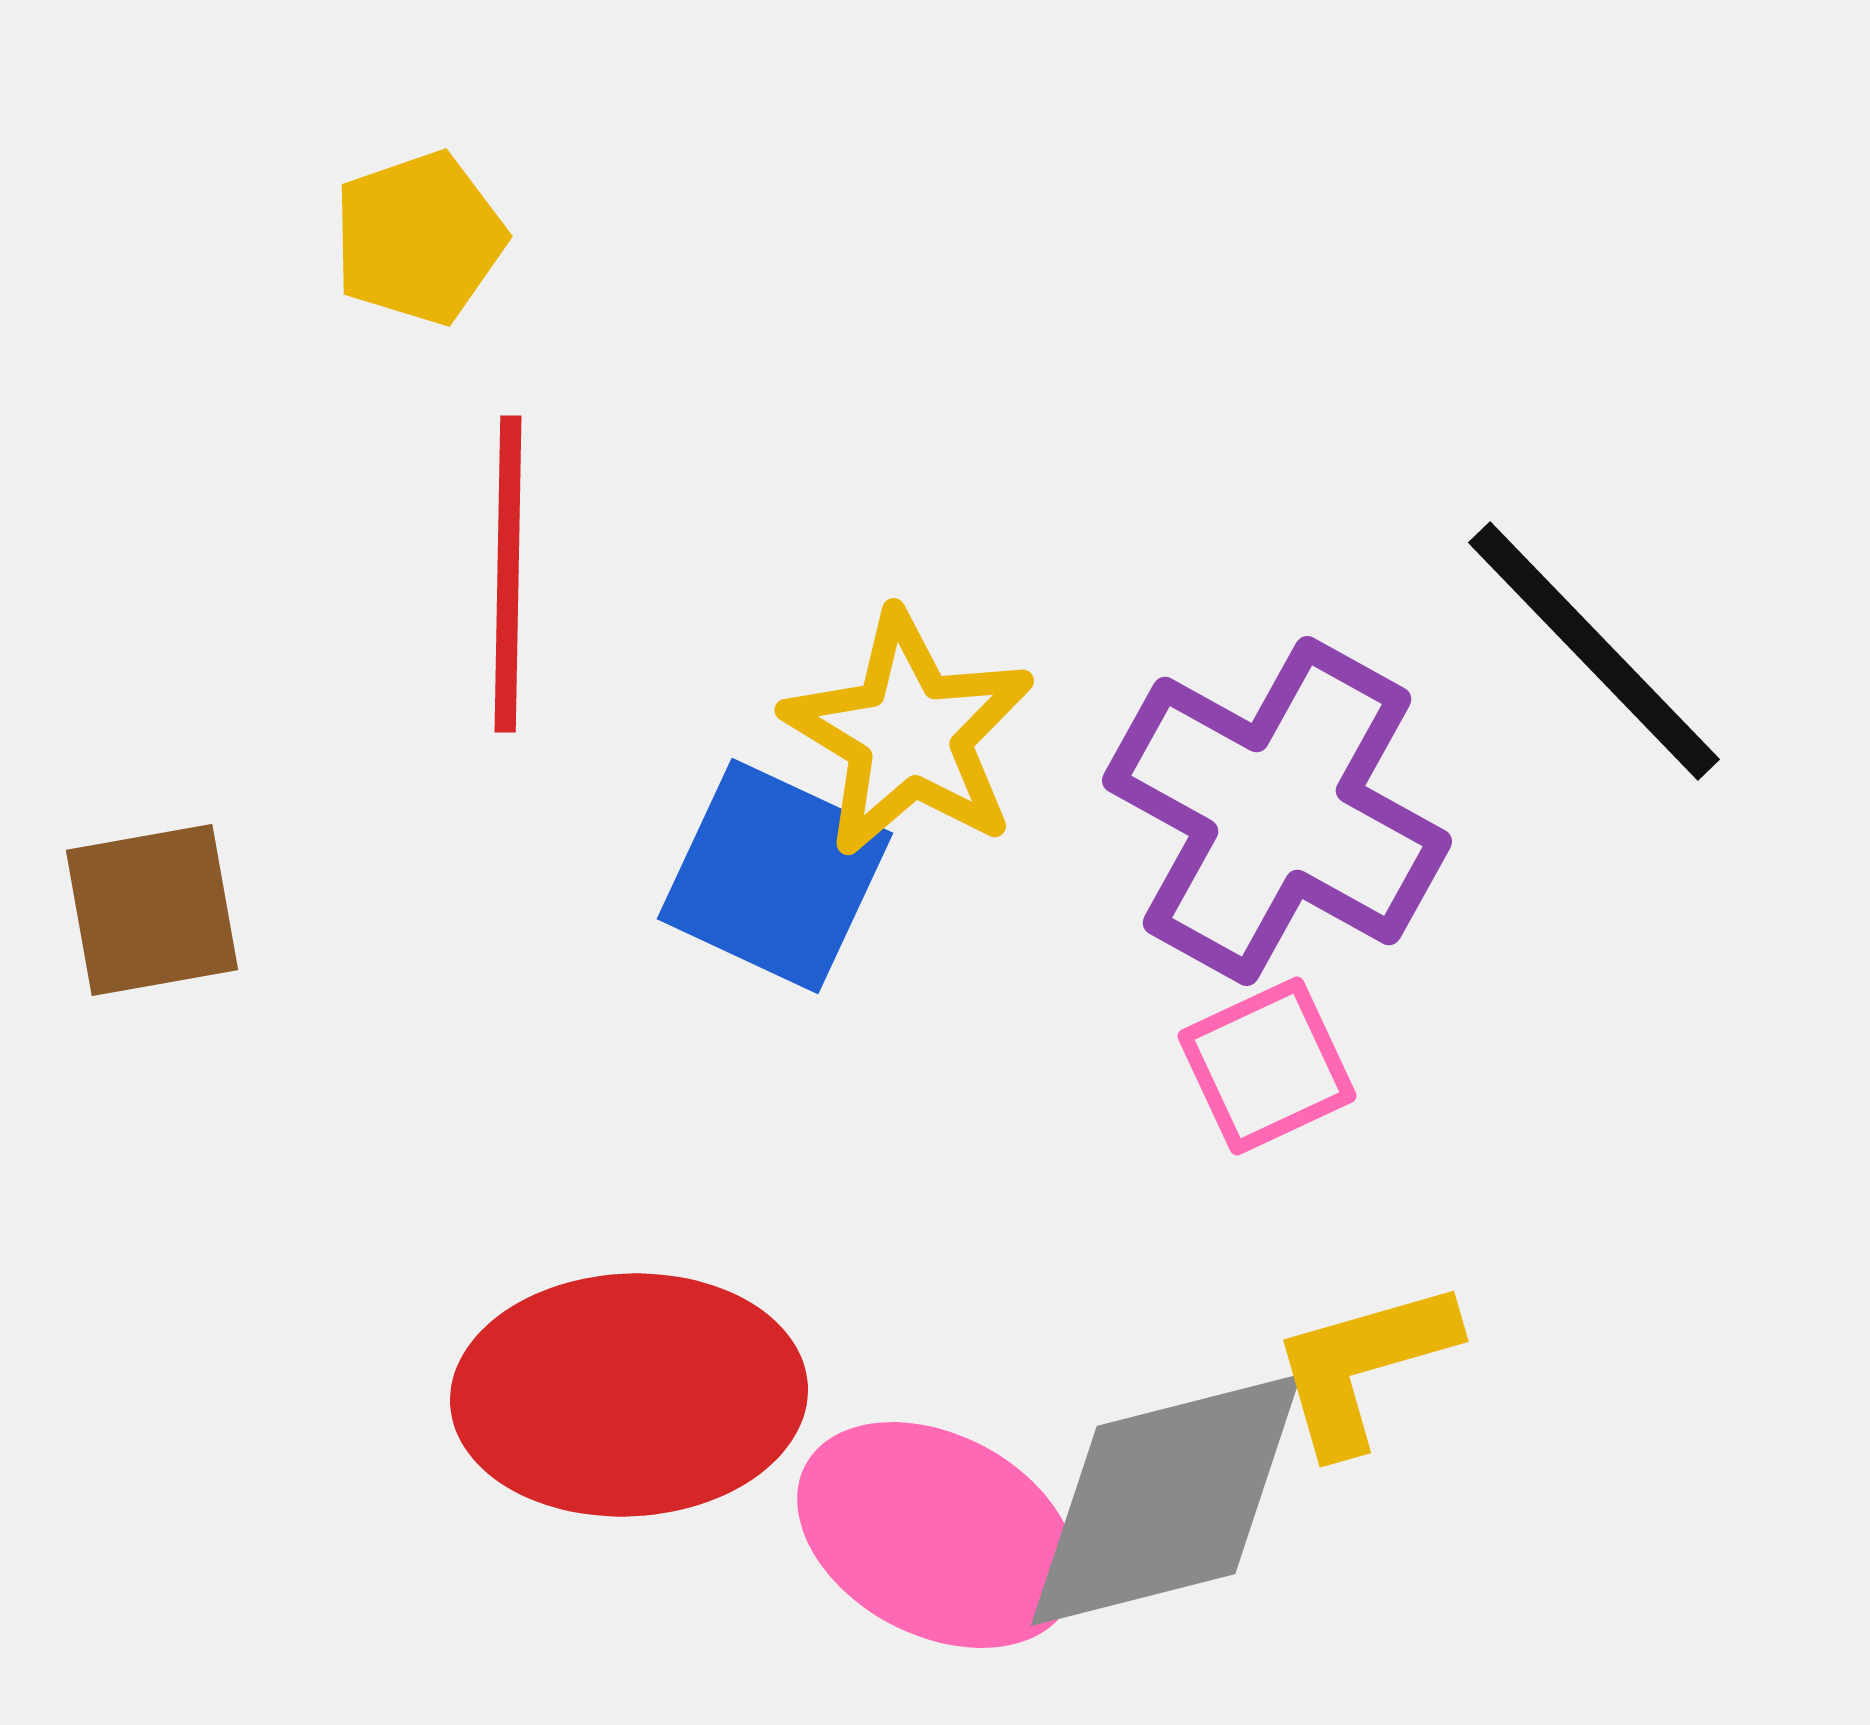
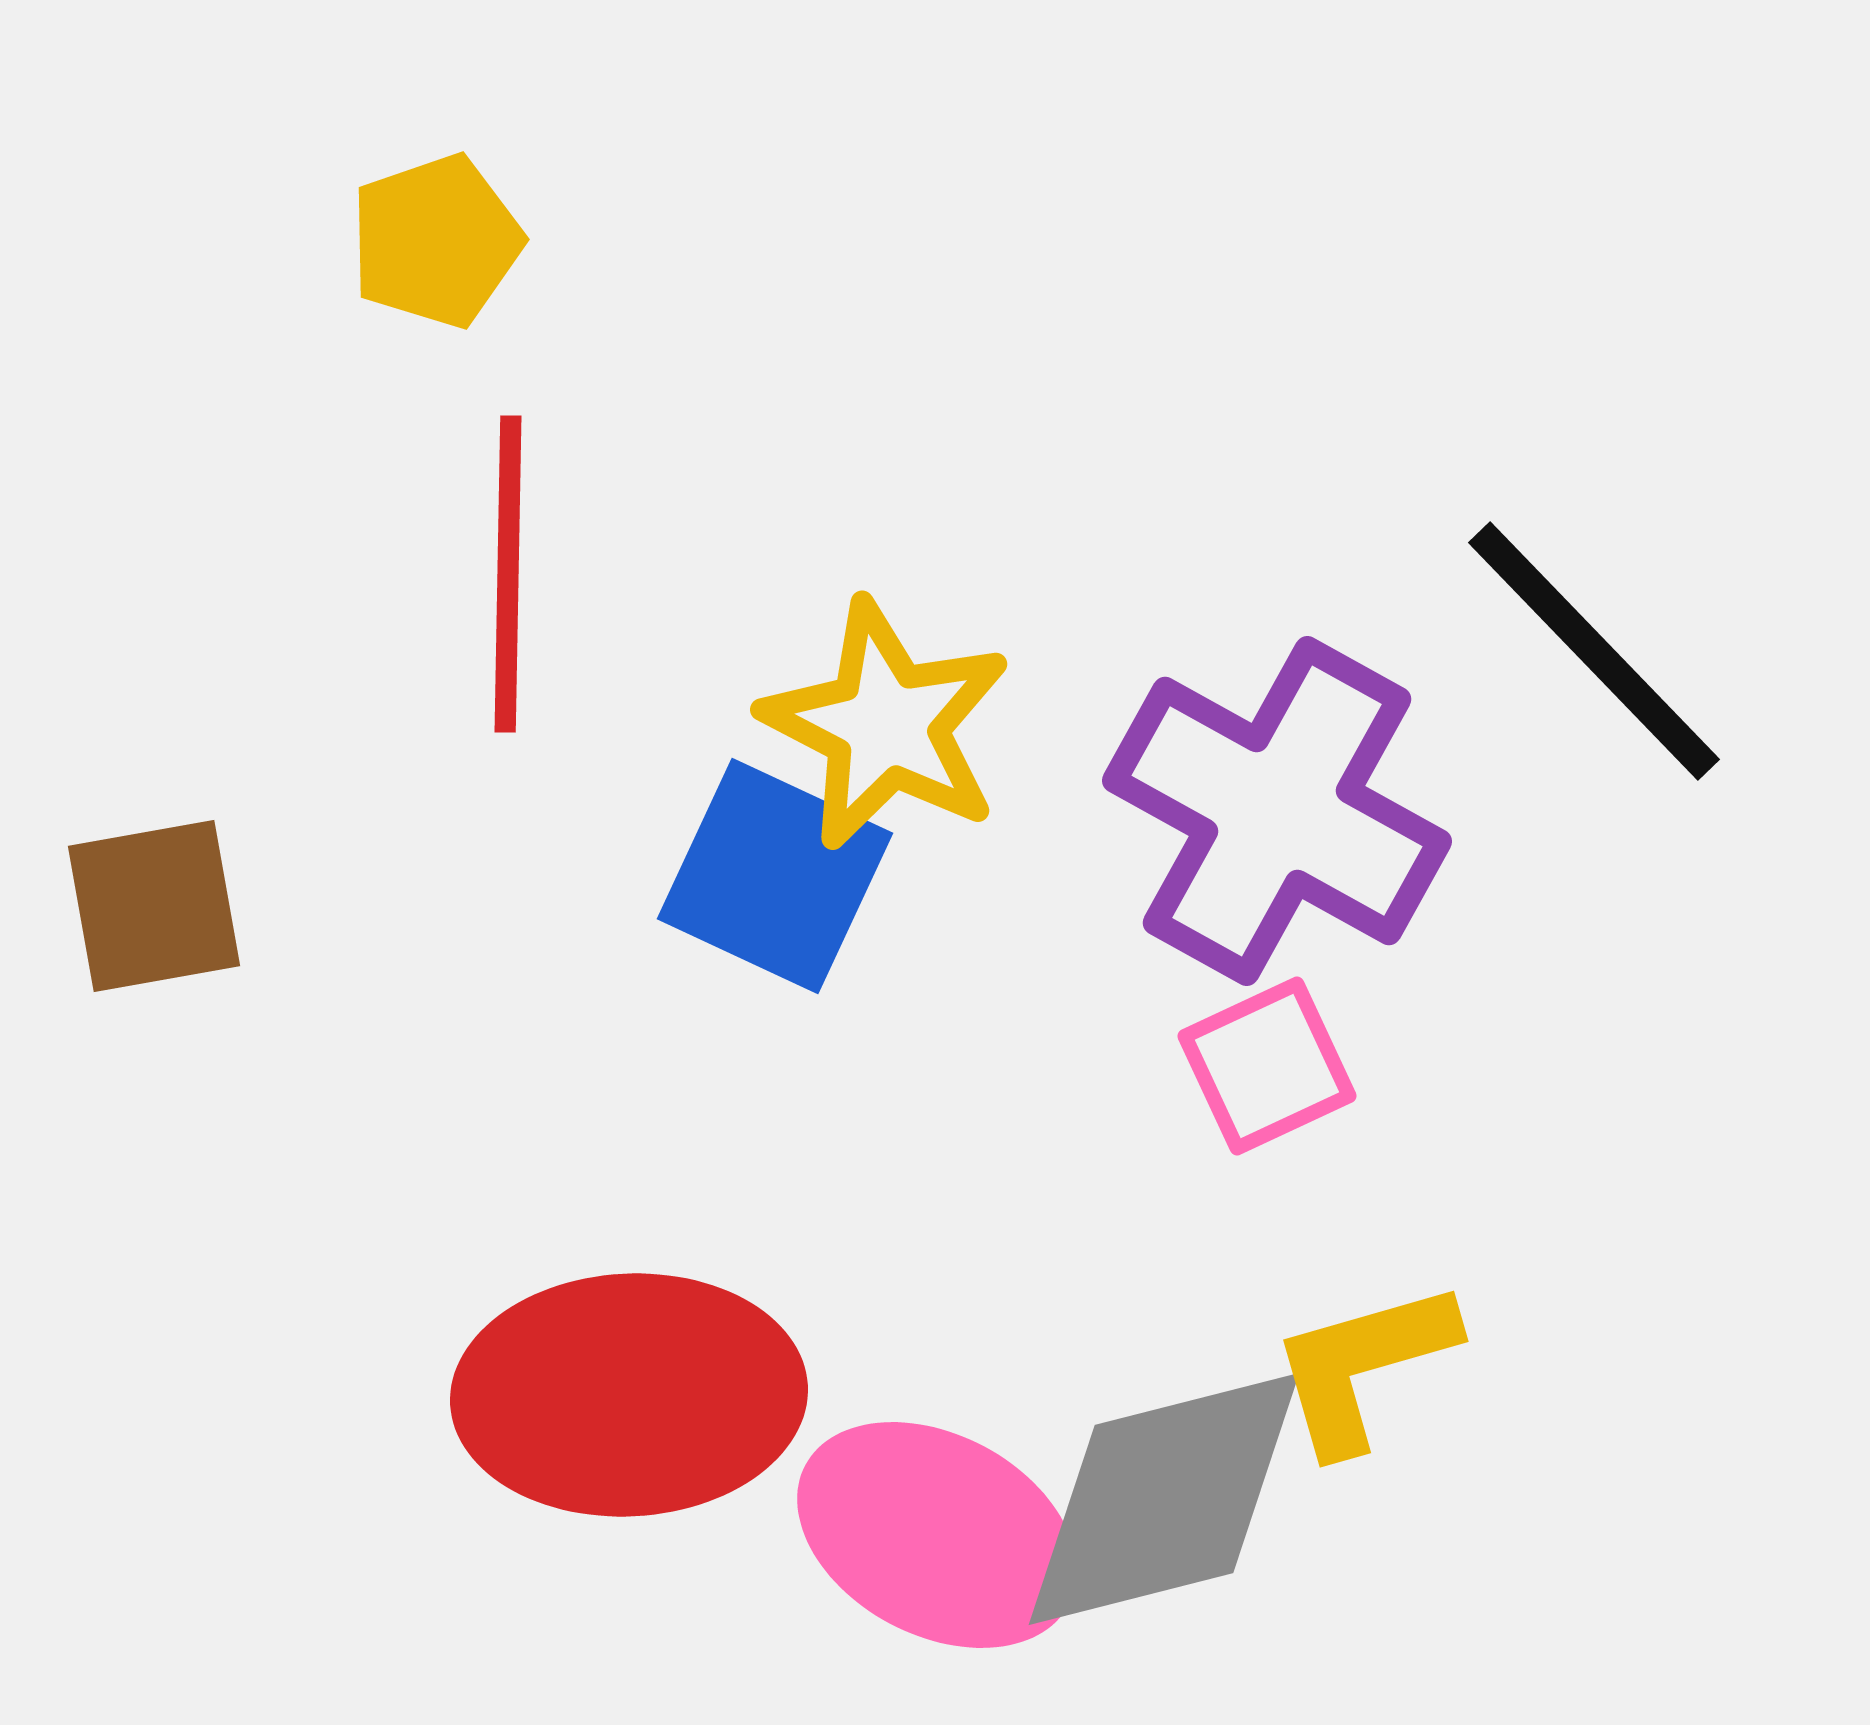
yellow pentagon: moved 17 px right, 3 px down
yellow star: moved 23 px left, 9 px up; rotated 4 degrees counterclockwise
brown square: moved 2 px right, 4 px up
gray diamond: moved 2 px left, 1 px up
